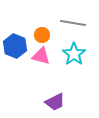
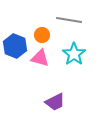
gray line: moved 4 px left, 3 px up
pink triangle: moved 1 px left, 2 px down
